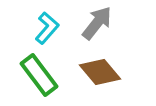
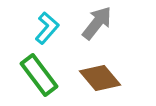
brown diamond: moved 6 px down
